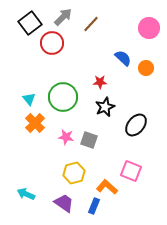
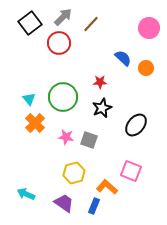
red circle: moved 7 px right
black star: moved 3 px left, 1 px down
